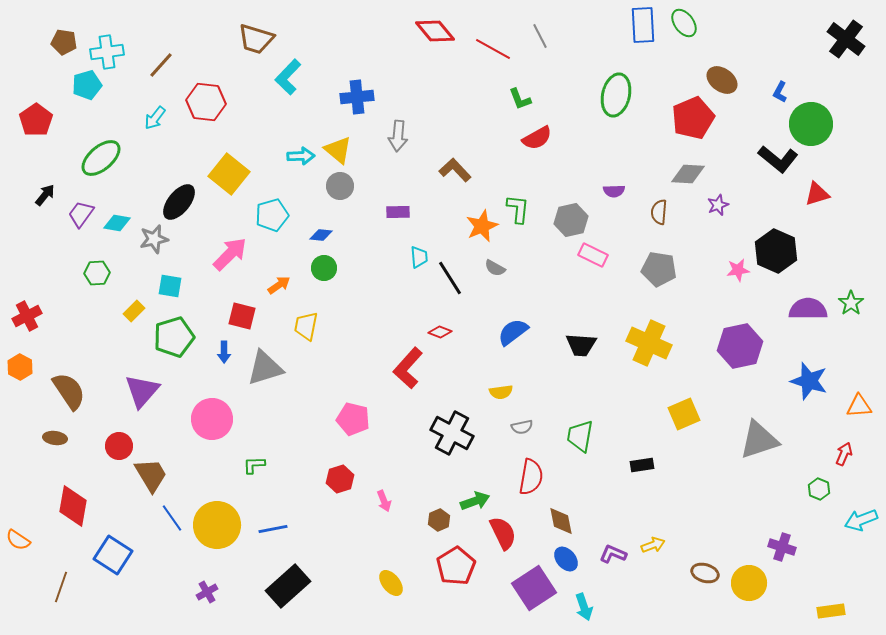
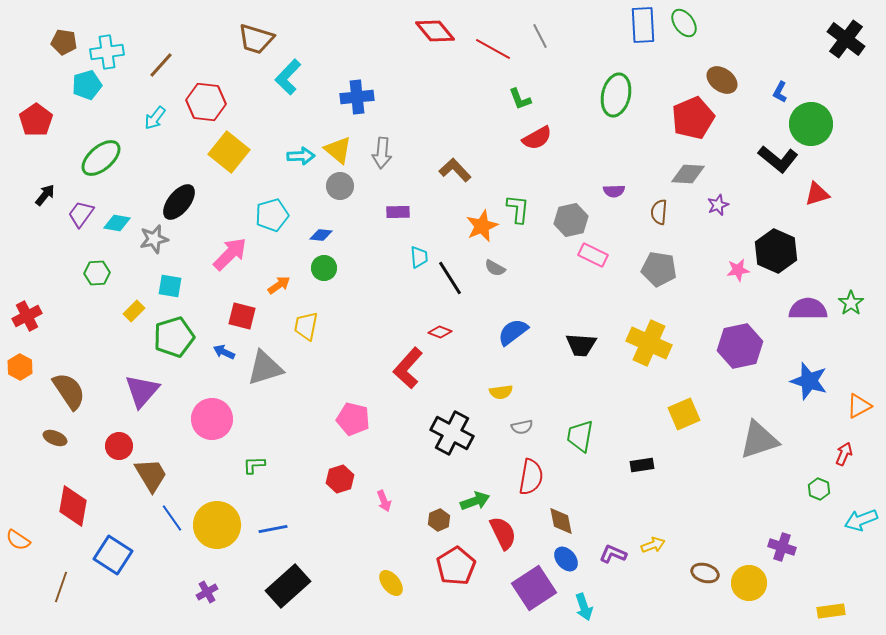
gray arrow at (398, 136): moved 16 px left, 17 px down
yellow square at (229, 174): moved 22 px up
blue arrow at (224, 352): rotated 115 degrees clockwise
orange triangle at (859, 406): rotated 24 degrees counterclockwise
brown ellipse at (55, 438): rotated 15 degrees clockwise
